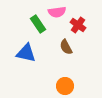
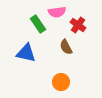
orange circle: moved 4 px left, 4 px up
